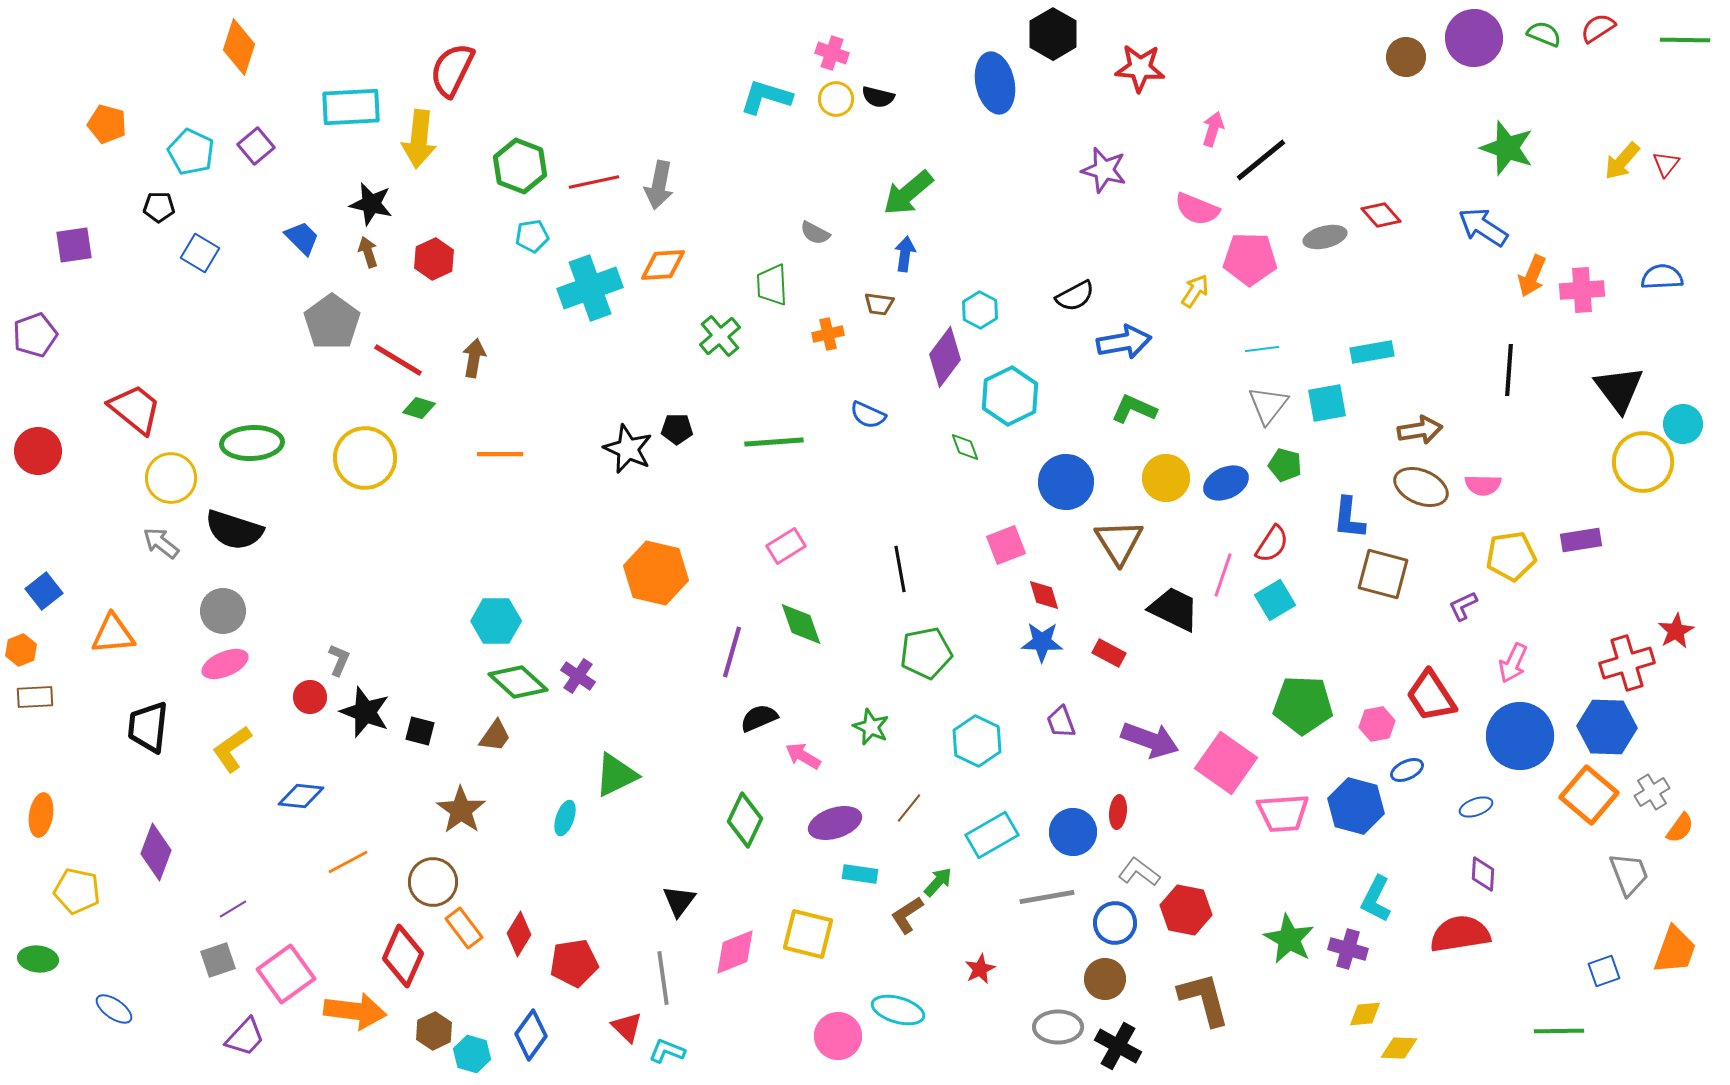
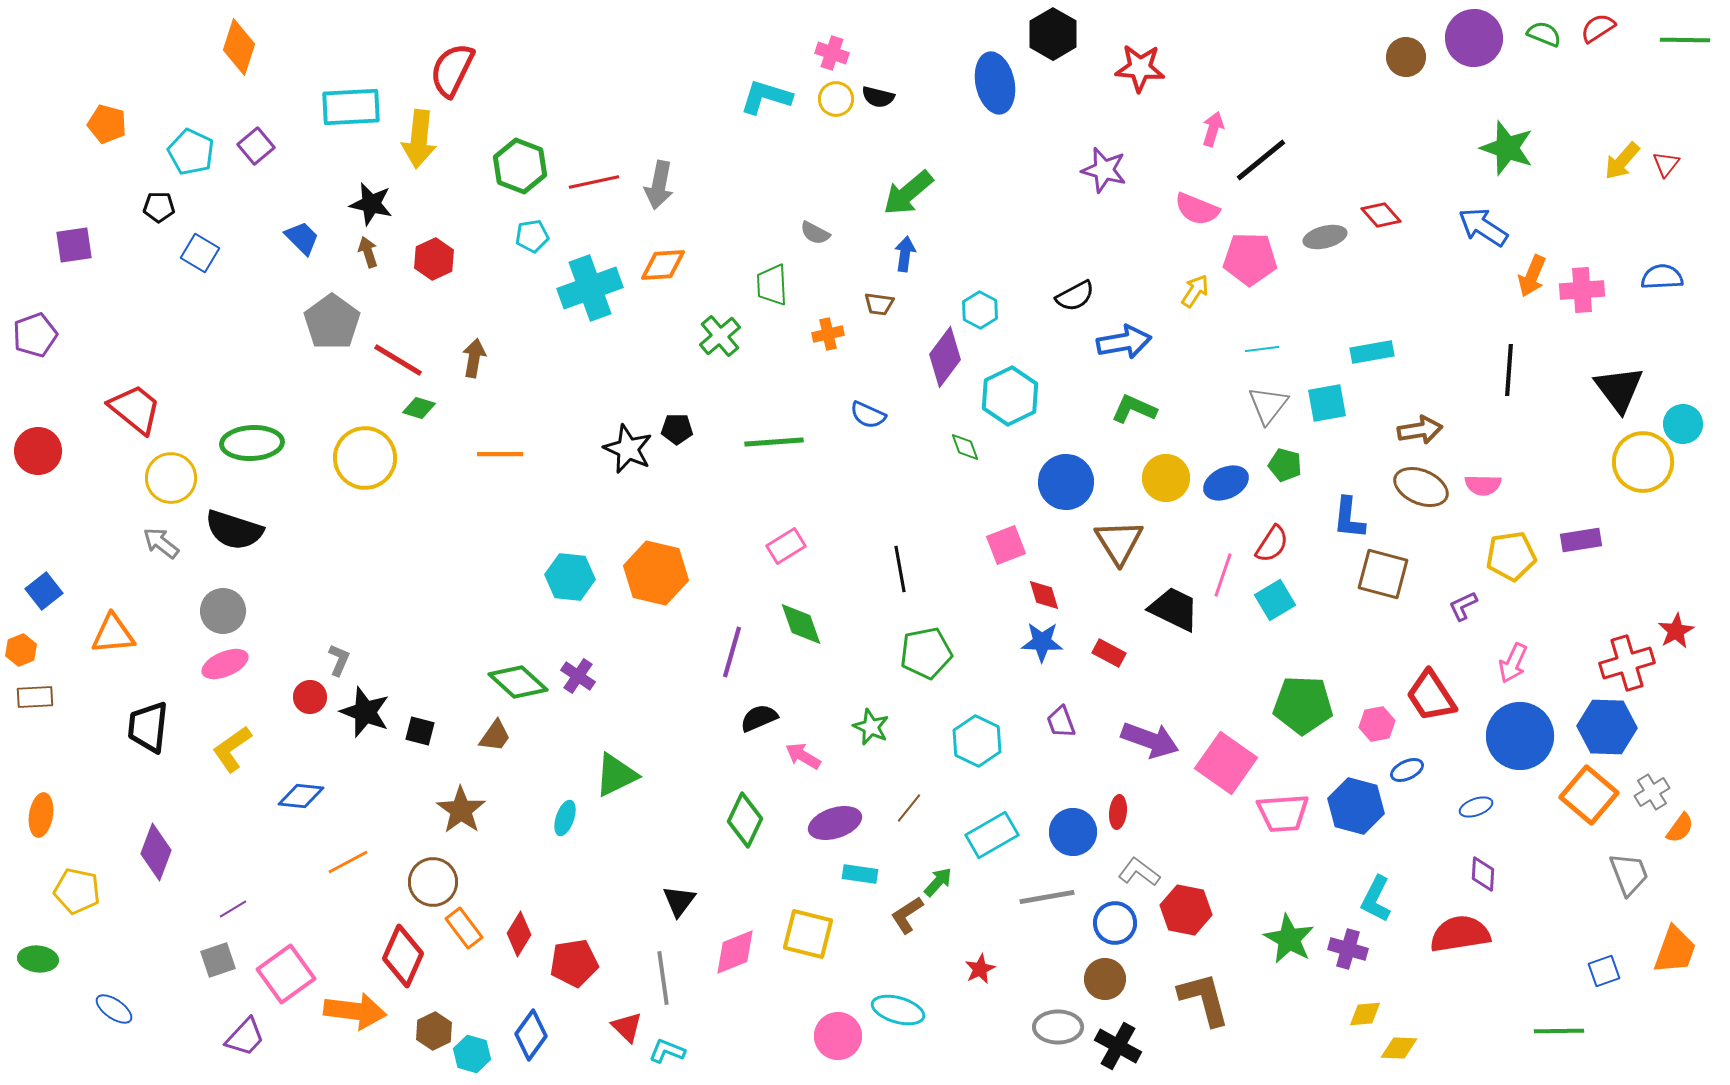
cyan hexagon at (496, 621): moved 74 px right, 44 px up; rotated 6 degrees clockwise
